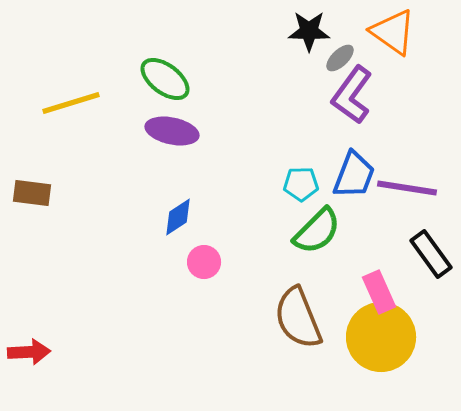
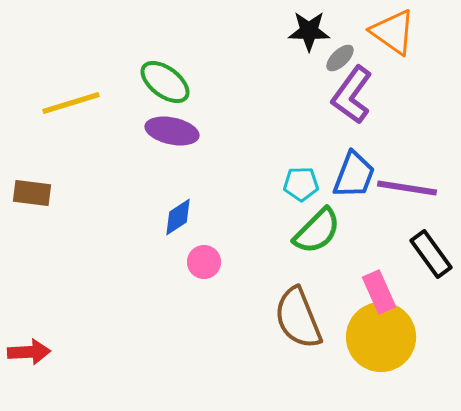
green ellipse: moved 3 px down
